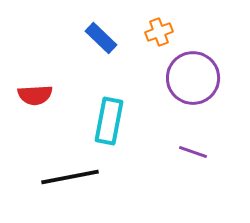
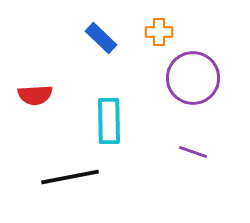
orange cross: rotated 20 degrees clockwise
cyan rectangle: rotated 12 degrees counterclockwise
